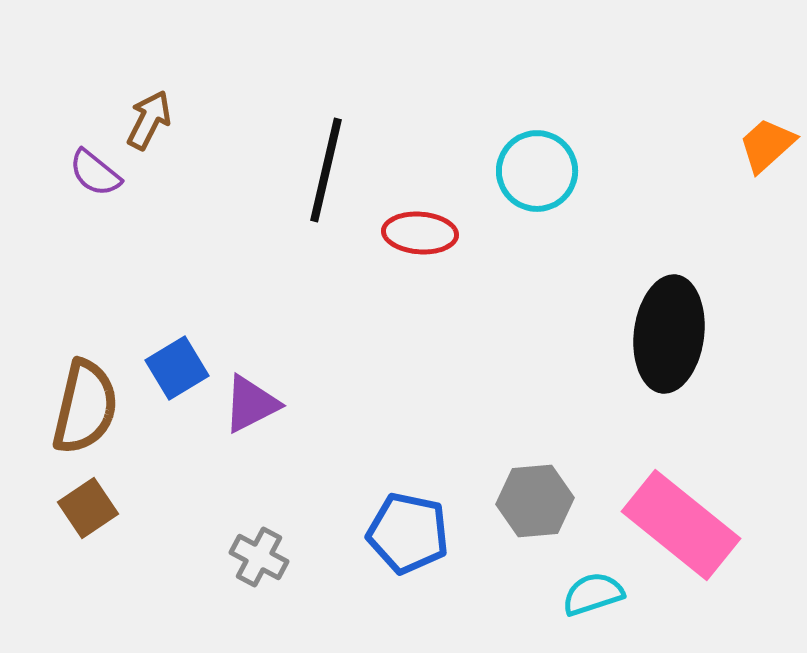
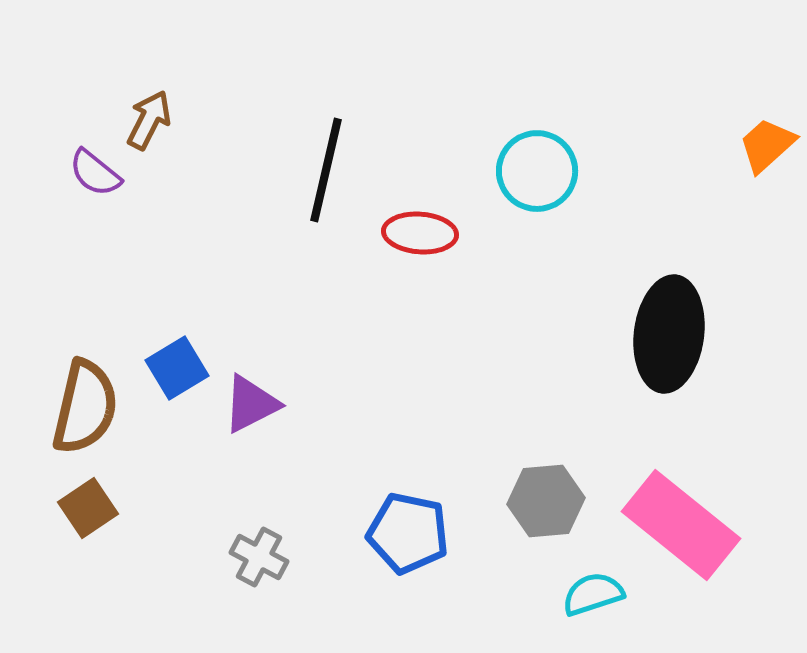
gray hexagon: moved 11 px right
